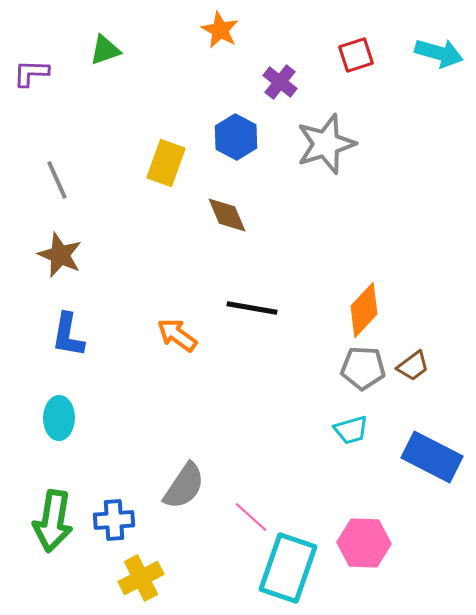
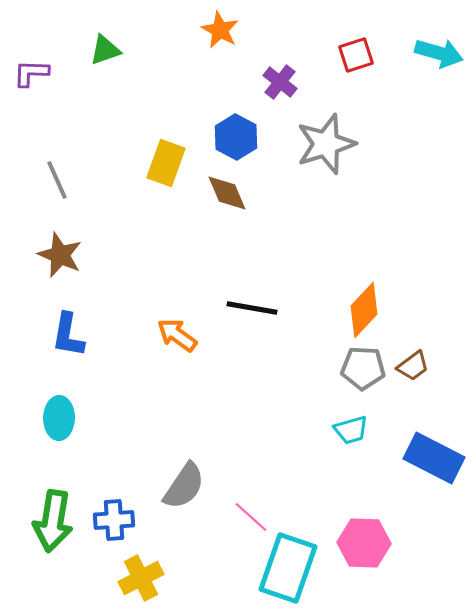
brown diamond: moved 22 px up
blue rectangle: moved 2 px right, 1 px down
